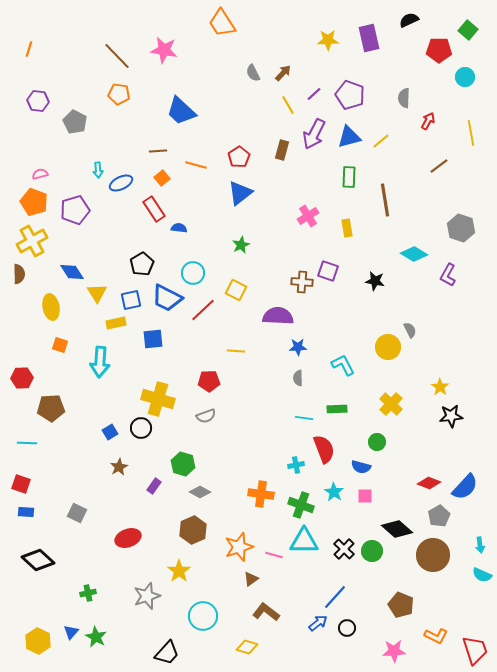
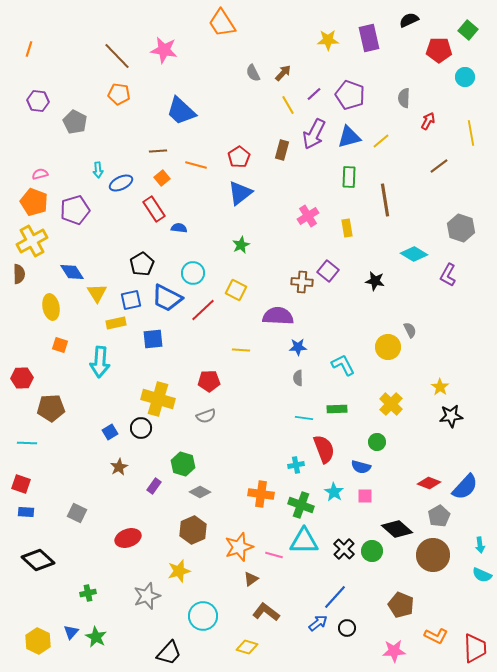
purple square at (328, 271): rotated 20 degrees clockwise
yellow line at (236, 351): moved 5 px right, 1 px up
yellow star at (179, 571): rotated 20 degrees clockwise
red trapezoid at (475, 650): moved 2 px up; rotated 16 degrees clockwise
black trapezoid at (167, 653): moved 2 px right
